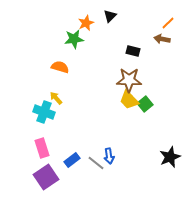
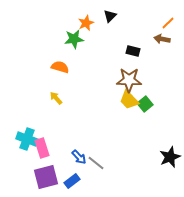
cyan cross: moved 17 px left, 27 px down
blue arrow: moved 30 px left, 1 px down; rotated 35 degrees counterclockwise
blue rectangle: moved 21 px down
purple square: rotated 20 degrees clockwise
